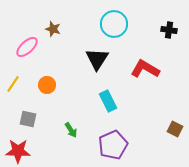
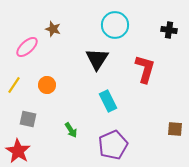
cyan circle: moved 1 px right, 1 px down
red L-shape: rotated 76 degrees clockwise
yellow line: moved 1 px right, 1 px down
brown square: rotated 21 degrees counterclockwise
red star: rotated 30 degrees clockwise
